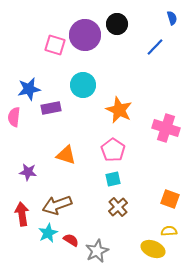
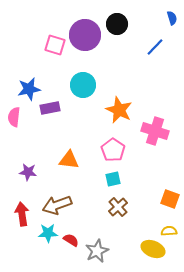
purple rectangle: moved 1 px left
pink cross: moved 11 px left, 3 px down
orange triangle: moved 3 px right, 5 px down; rotated 10 degrees counterclockwise
cyan star: rotated 24 degrees clockwise
